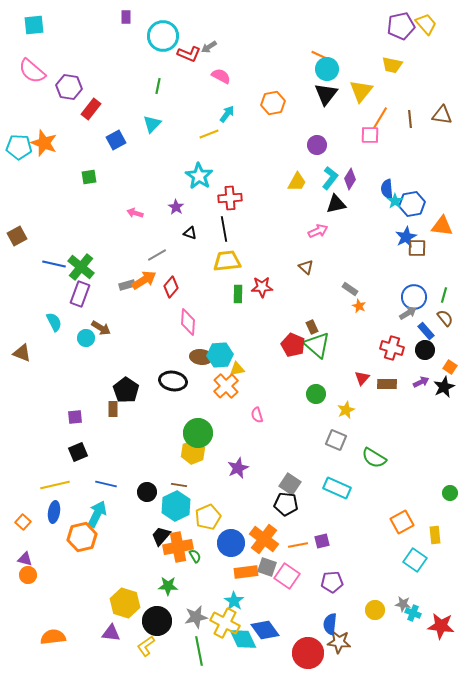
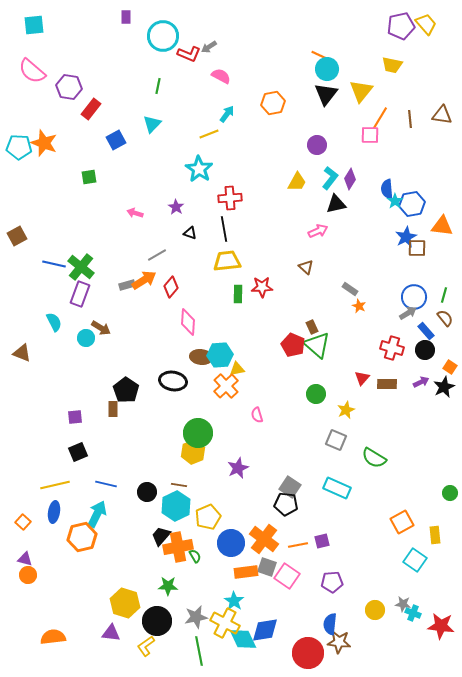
cyan star at (199, 176): moved 7 px up
gray square at (290, 484): moved 3 px down
blue diamond at (265, 630): rotated 64 degrees counterclockwise
